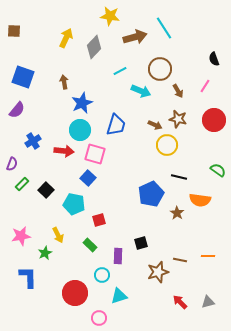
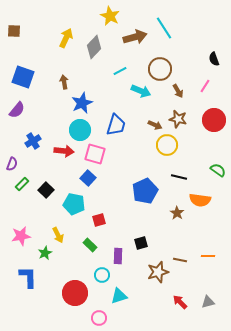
yellow star at (110, 16): rotated 18 degrees clockwise
blue pentagon at (151, 194): moved 6 px left, 3 px up
